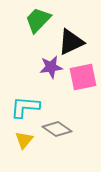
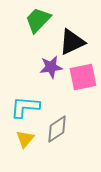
black triangle: moved 1 px right
gray diamond: rotated 68 degrees counterclockwise
yellow triangle: moved 1 px right, 1 px up
